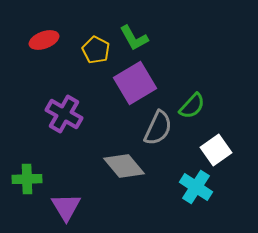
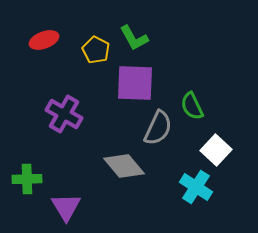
purple square: rotated 33 degrees clockwise
green semicircle: rotated 112 degrees clockwise
white square: rotated 12 degrees counterclockwise
